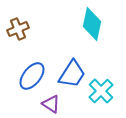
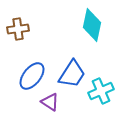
cyan diamond: moved 1 px down
brown cross: rotated 15 degrees clockwise
cyan cross: rotated 20 degrees clockwise
purple triangle: moved 1 px left, 2 px up
